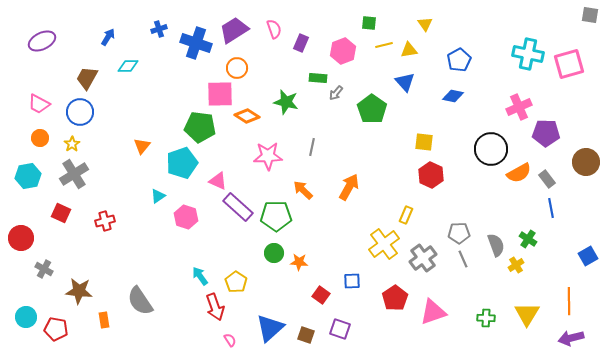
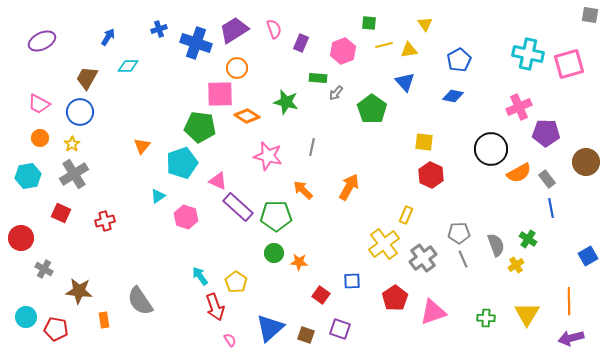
pink star at (268, 156): rotated 16 degrees clockwise
